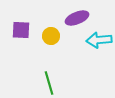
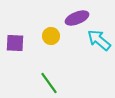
purple square: moved 6 px left, 13 px down
cyan arrow: rotated 45 degrees clockwise
green line: rotated 20 degrees counterclockwise
